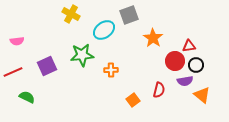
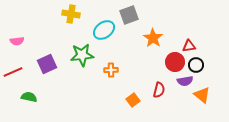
yellow cross: rotated 18 degrees counterclockwise
red circle: moved 1 px down
purple square: moved 2 px up
green semicircle: moved 2 px right; rotated 14 degrees counterclockwise
